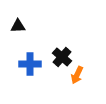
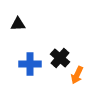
black triangle: moved 2 px up
black cross: moved 2 px left, 1 px down
